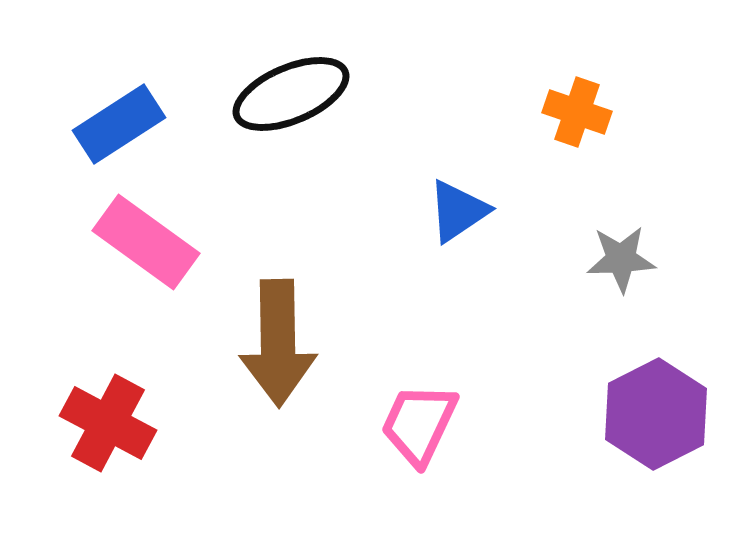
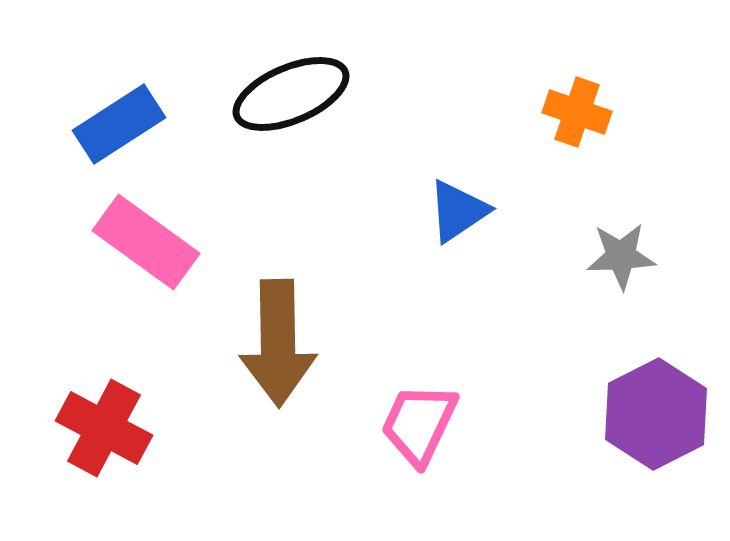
gray star: moved 3 px up
red cross: moved 4 px left, 5 px down
